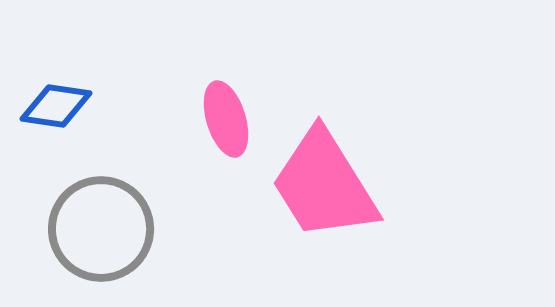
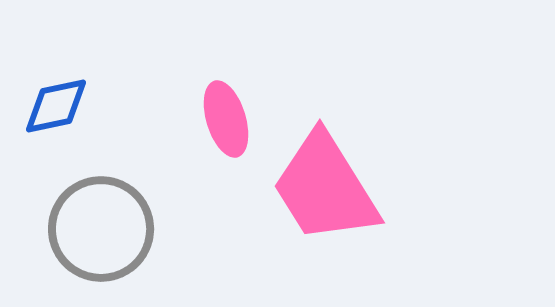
blue diamond: rotated 20 degrees counterclockwise
pink trapezoid: moved 1 px right, 3 px down
